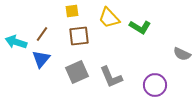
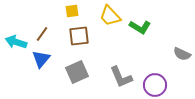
yellow trapezoid: moved 1 px right, 2 px up
gray L-shape: moved 10 px right
